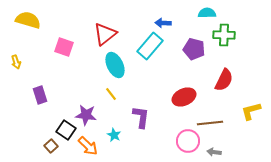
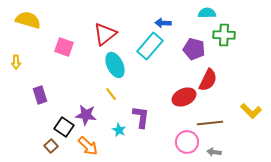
yellow arrow: rotated 16 degrees clockwise
red semicircle: moved 16 px left
yellow L-shape: rotated 120 degrees counterclockwise
black square: moved 2 px left, 3 px up
cyan star: moved 5 px right, 5 px up
pink circle: moved 1 px left, 1 px down
